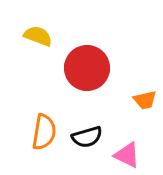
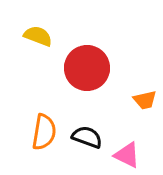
black semicircle: rotated 144 degrees counterclockwise
